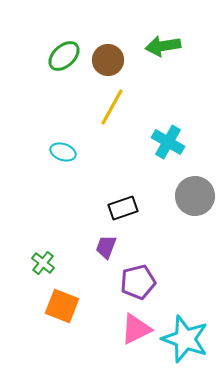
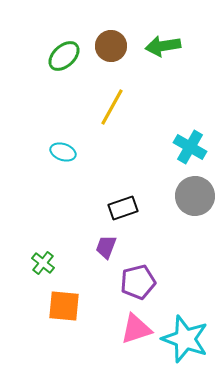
brown circle: moved 3 px right, 14 px up
cyan cross: moved 22 px right, 5 px down
orange square: moved 2 px right; rotated 16 degrees counterclockwise
pink triangle: rotated 8 degrees clockwise
